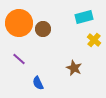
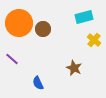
purple line: moved 7 px left
